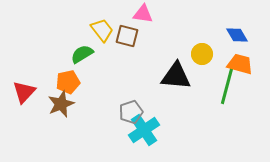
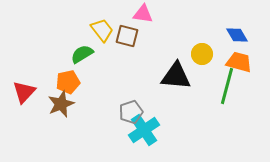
orange trapezoid: moved 1 px left, 2 px up
